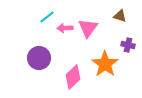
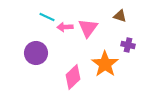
cyan line: rotated 63 degrees clockwise
pink arrow: moved 1 px up
purple circle: moved 3 px left, 5 px up
